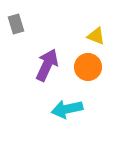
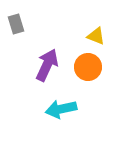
cyan arrow: moved 6 px left
